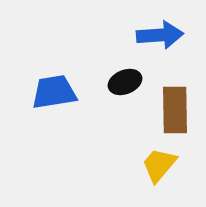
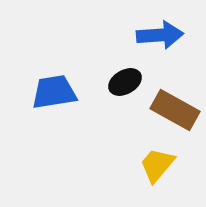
black ellipse: rotated 8 degrees counterclockwise
brown rectangle: rotated 60 degrees counterclockwise
yellow trapezoid: moved 2 px left
